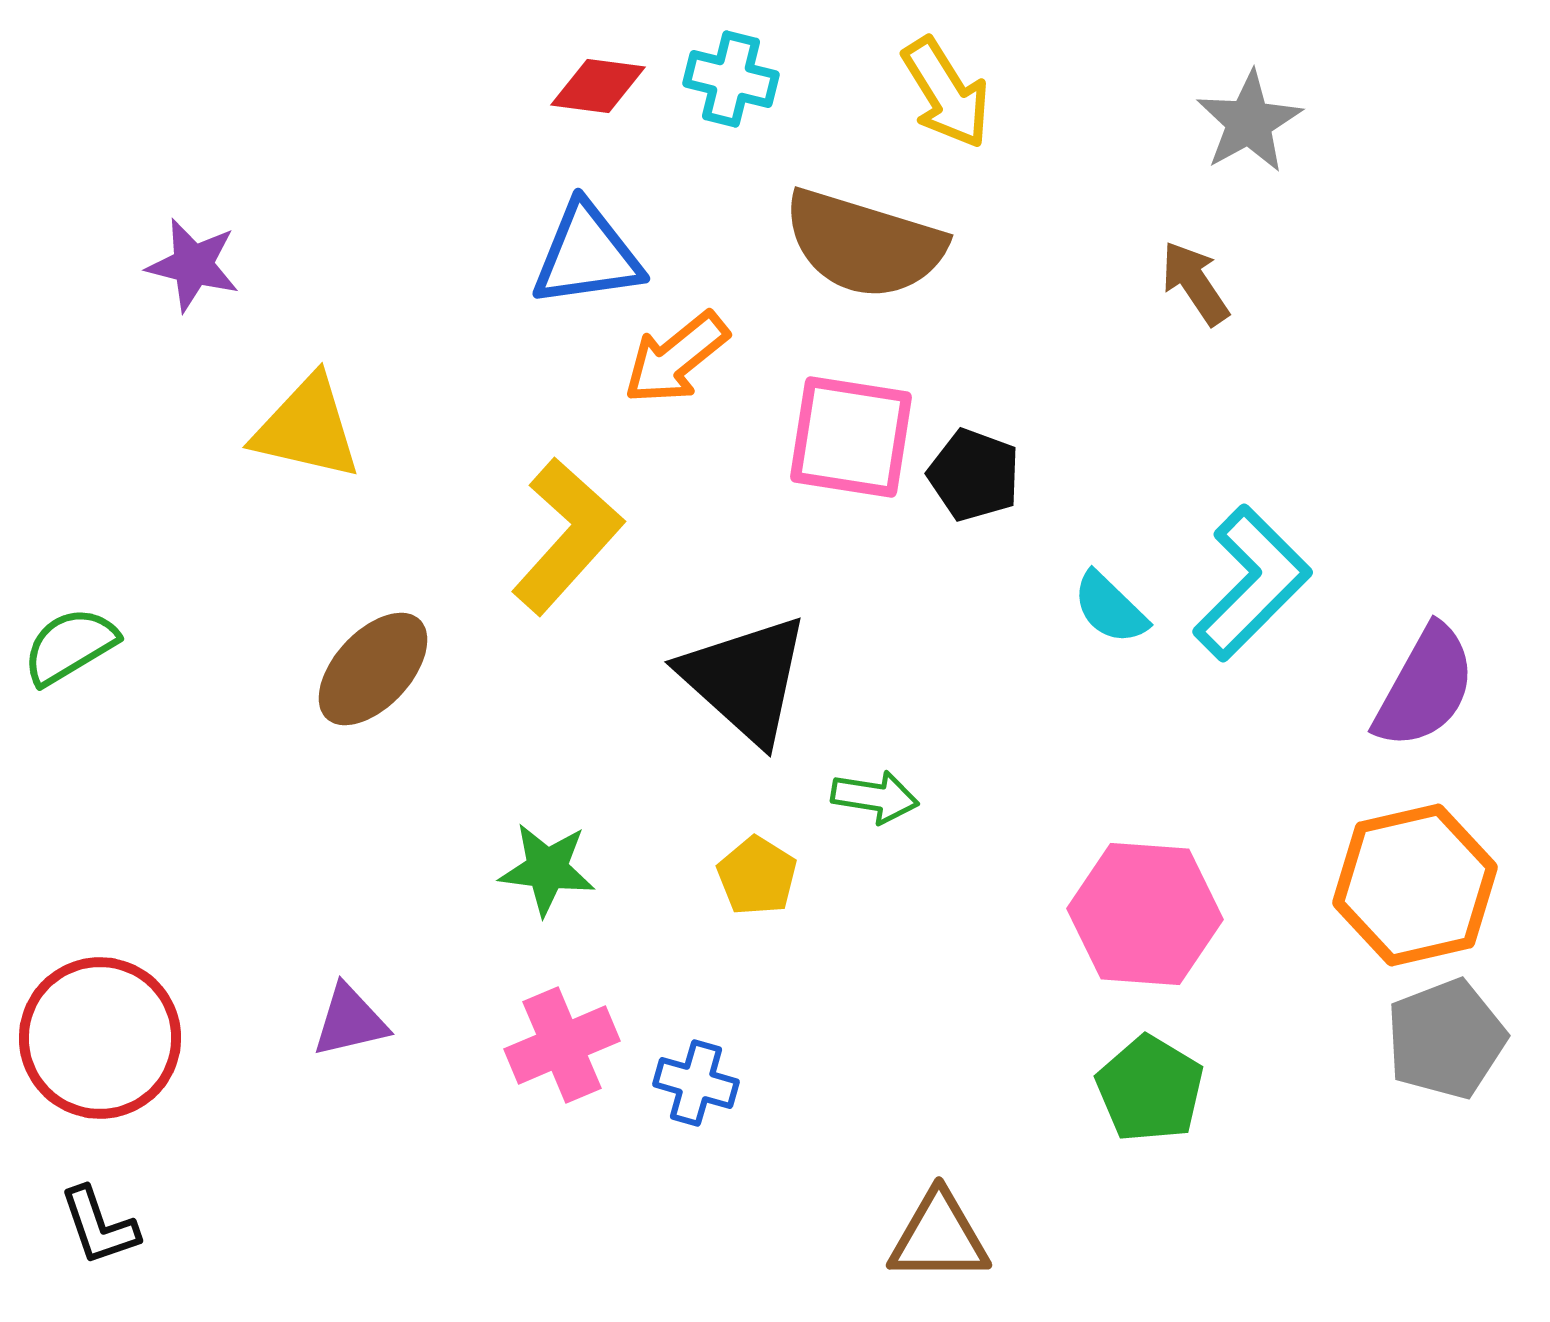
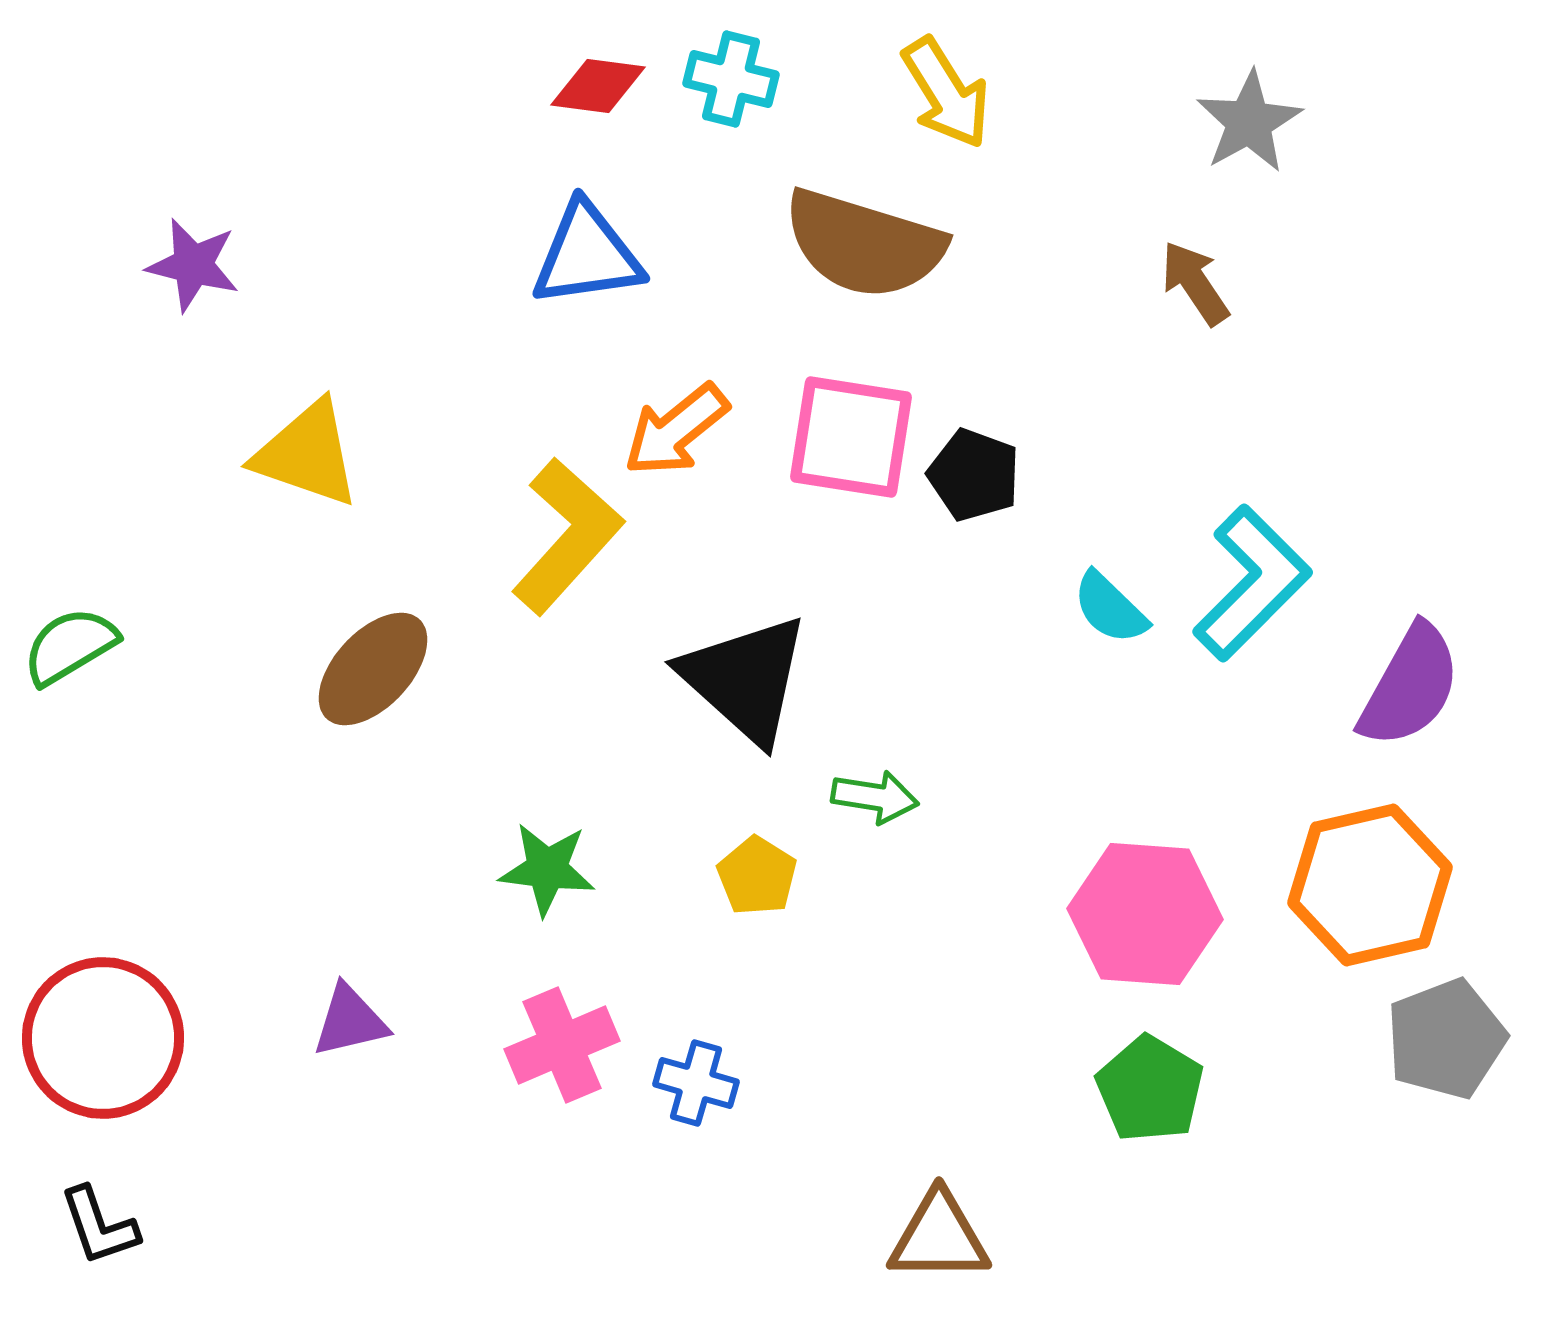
orange arrow: moved 72 px down
yellow triangle: moved 26 px down; rotated 6 degrees clockwise
purple semicircle: moved 15 px left, 1 px up
orange hexagon: moved 45 px left
red circle: moved 3 px right
